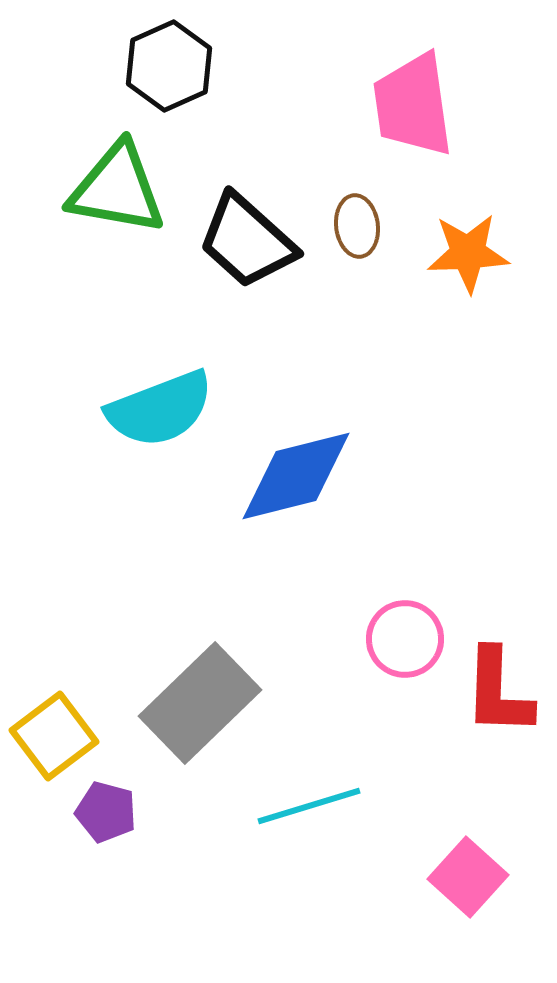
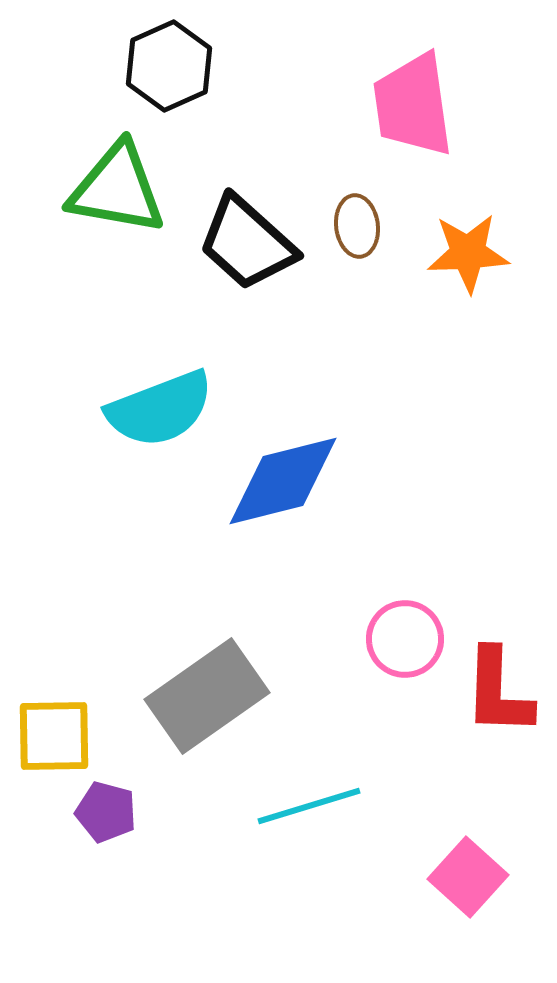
black trapezoid: moved 2 px down
blue diamond: moved 13 px left, 5 px down
gray rectangle: moved 7 px right, 7 px up; rotated 9 degrees clockwise
yellow square: rotated 36 degrees clockwise
